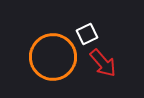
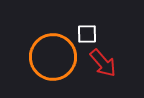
white square: rotated 25 degrees clockwise
